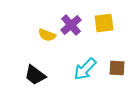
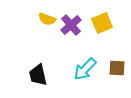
yellow square: moved 2 px left; rotated 15 degrees counterclockwise
yellow semicircle: moved 16 px up
black trapezoid: moved 3 px right; rotated 40 degrees clockwise
